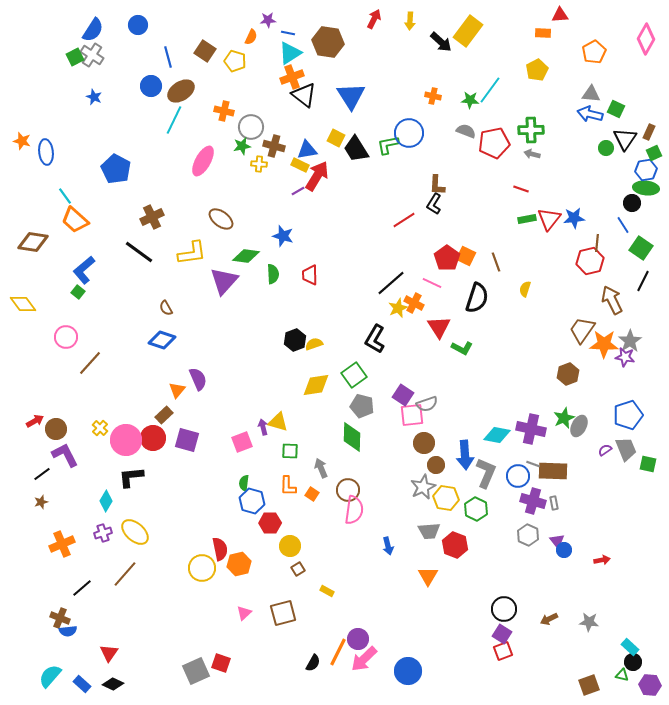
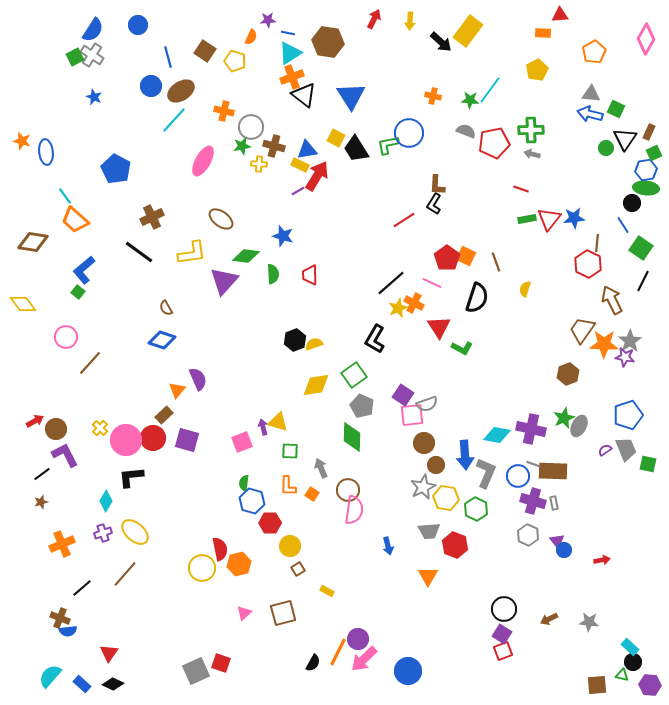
cyan line at (174, 120): rotated 16 degrees clockwise
red hexagon at (590, 261): moved 2 px left, 3 px down; rotated 20 degrees counterclockwise
gray pentagon at (362, 406): rotated 10 degrees clockwise
brown square at (589, 685): moved 8 px right; rotated 15 degrees clockwise
